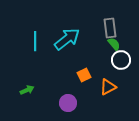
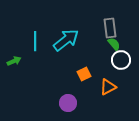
cyan arrow: moved 1 px left, 1 px down
orange square: moved 1 px up
green arrow: moved 13 px left, 29 px up
